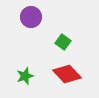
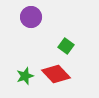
green square: moved 3 px right, 4 px down
red diamond: moved 11 px left
